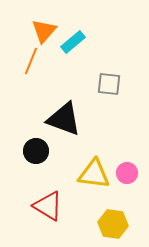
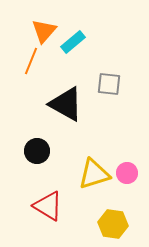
black triangle: moved 2 px right, 15 px up; rotated 9 degrees clockwise
black circle: moved 1 px right
yellow triangle: rotated 24 degrees counterclockwise
